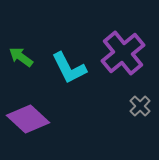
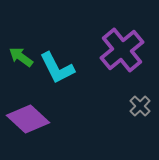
purple cross: moved 1 px left, 3 px up
cyan L-shape: moved 12 px left
